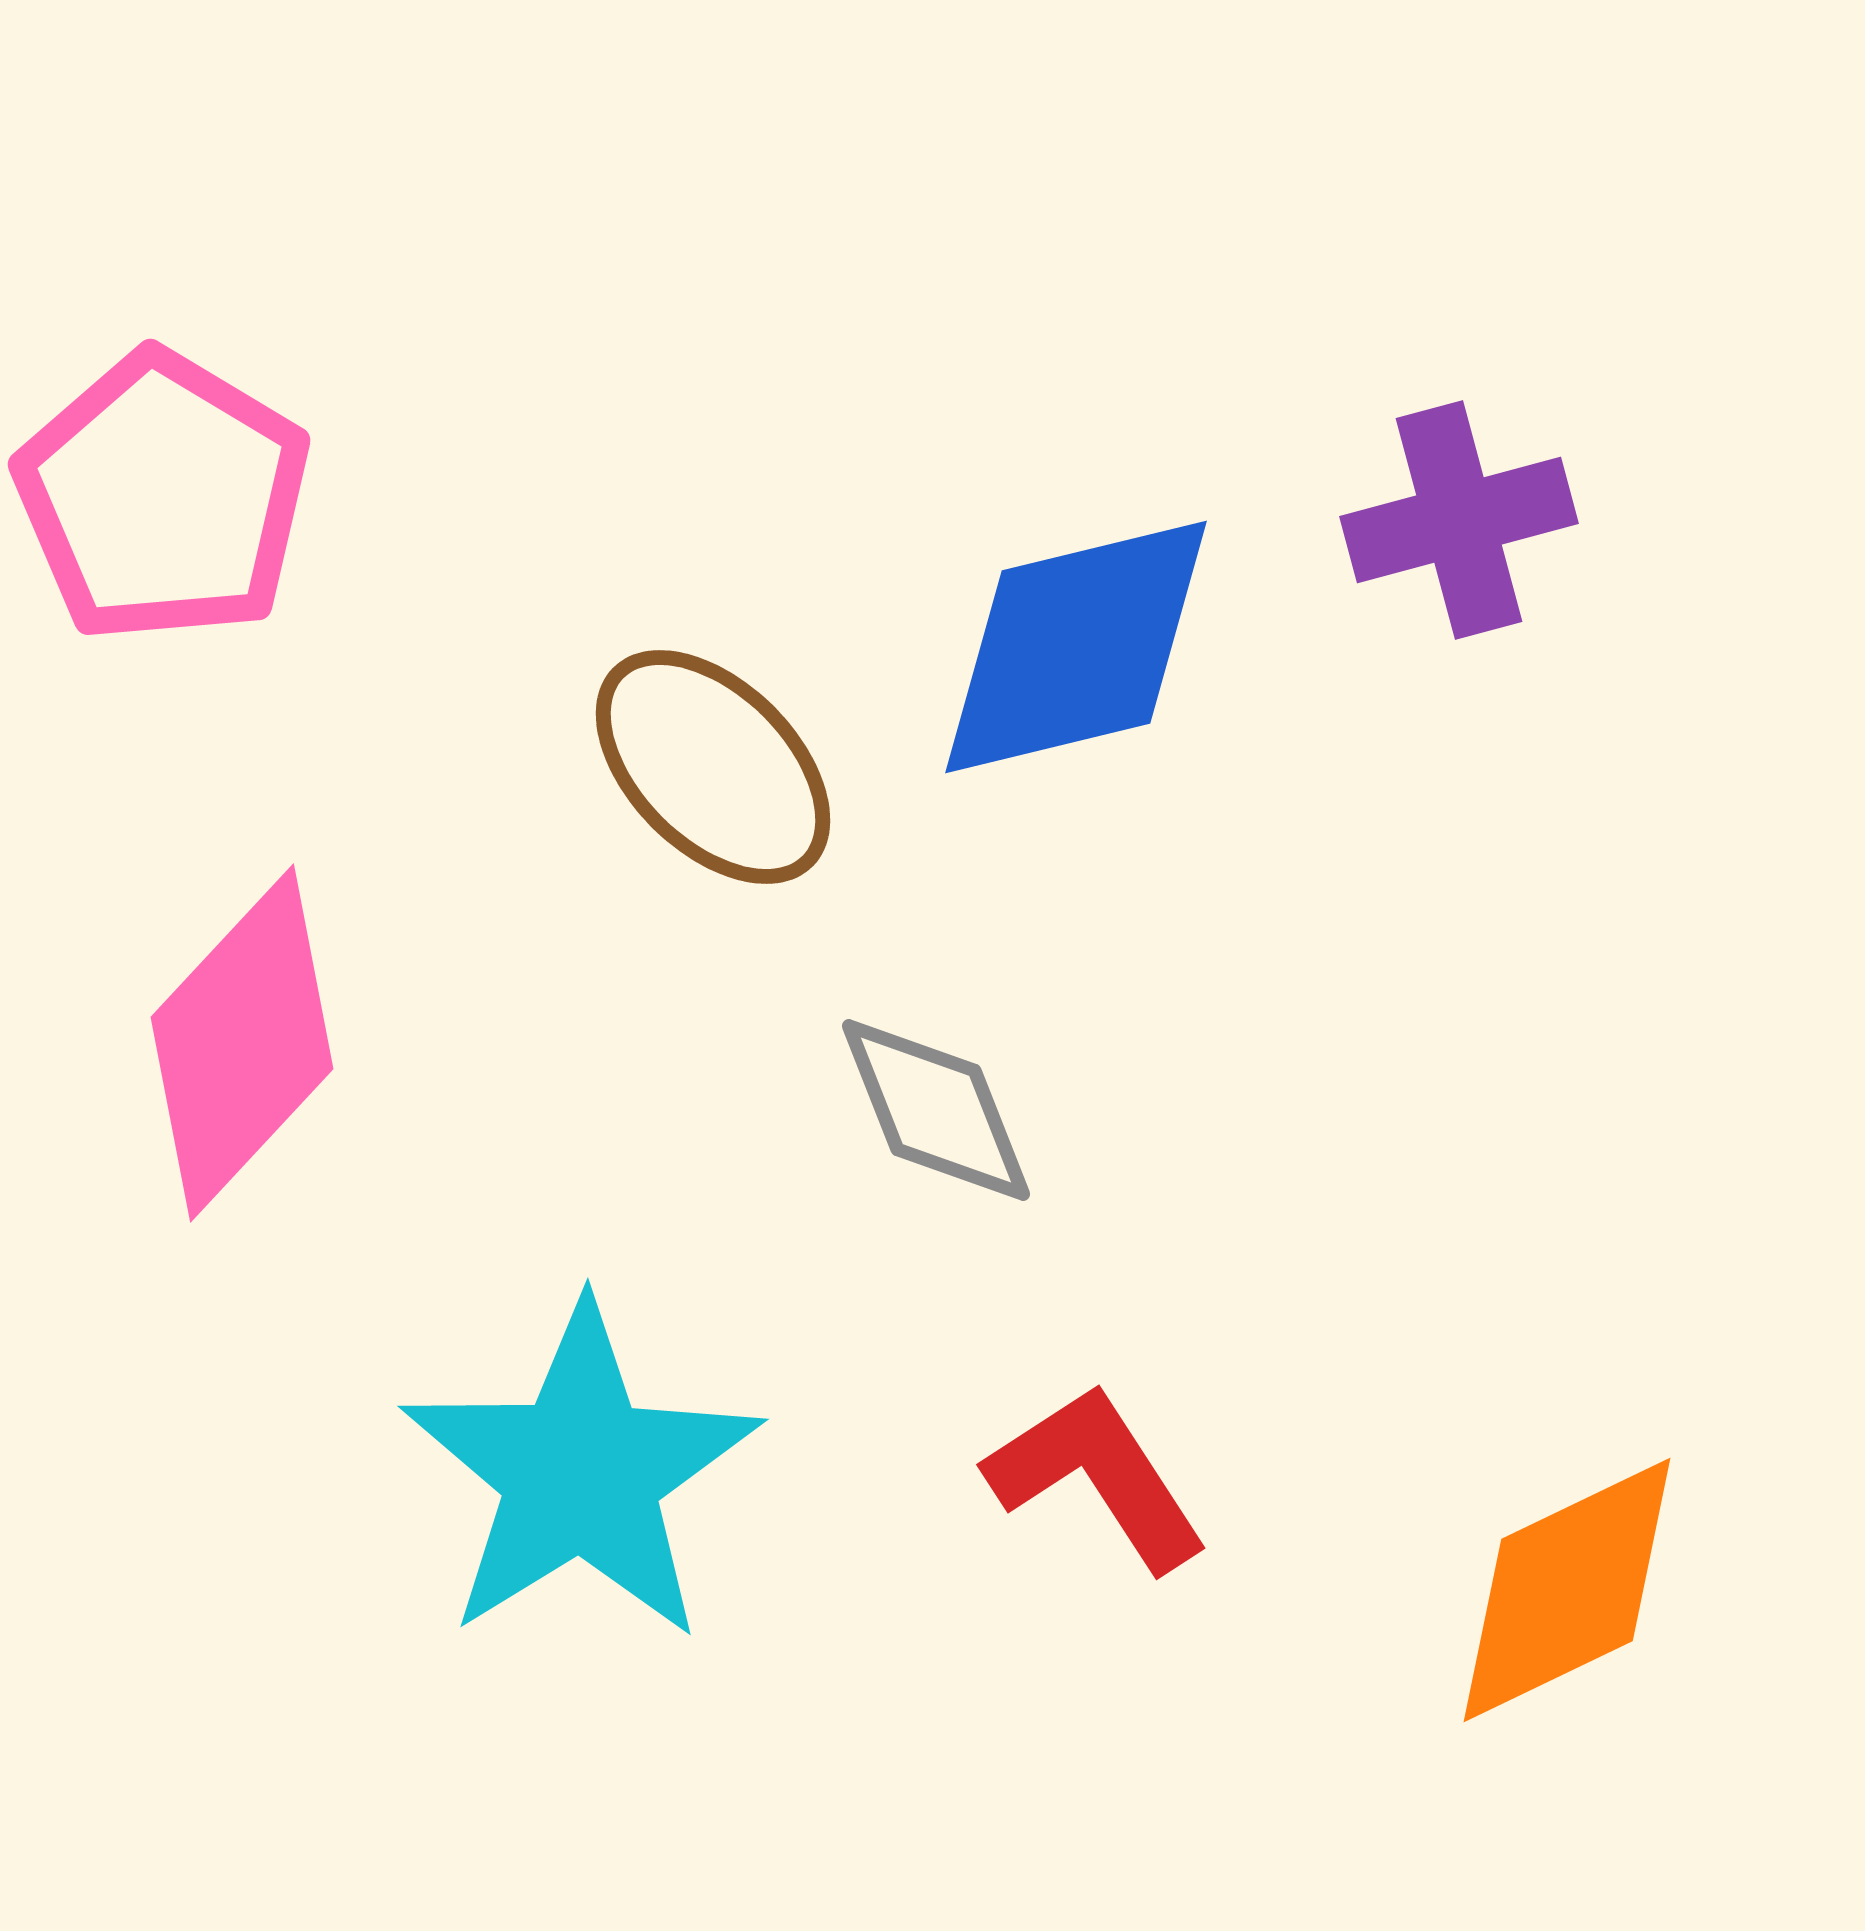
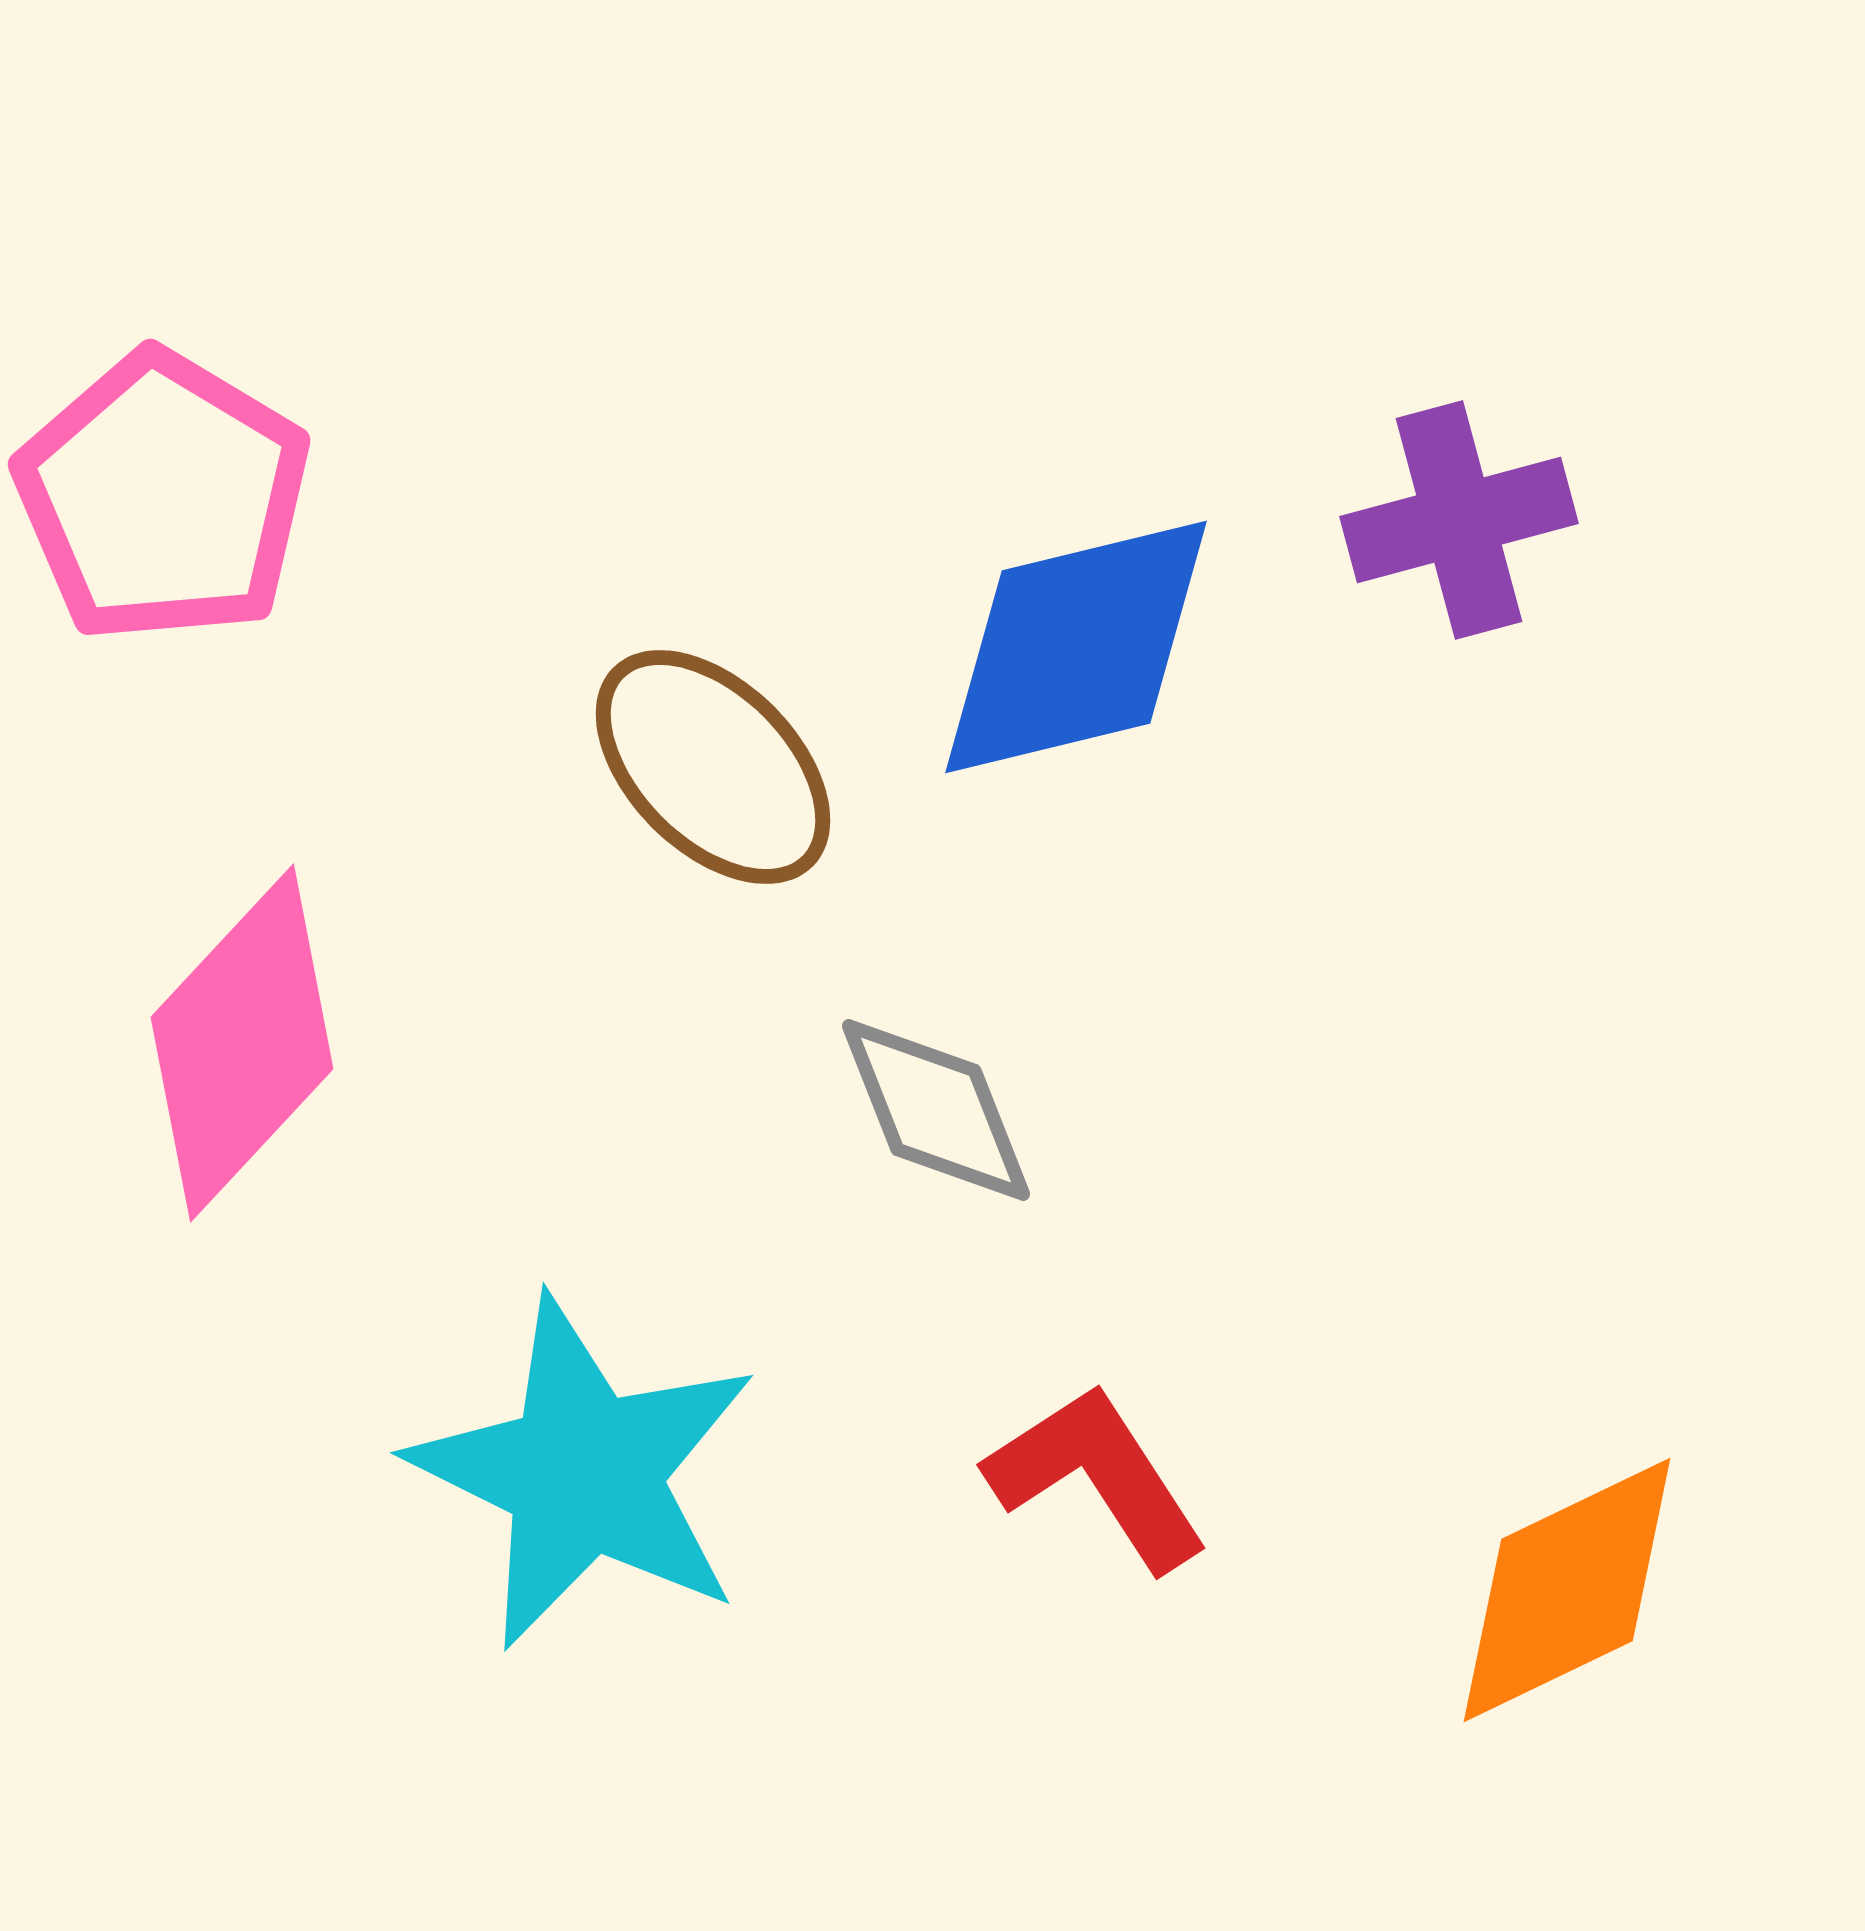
cyan star: moved 3 px right; rotated 14 degrees counterclockwise
